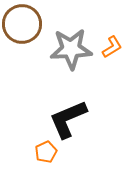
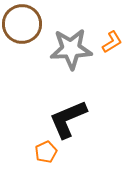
orange L-shape: moved 5 px up
